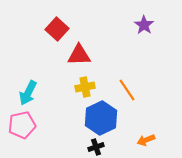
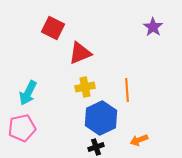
purple star: moved 9 px right, 2 px down
red square: moved 4 px left, 1 px up; rotated 15 degrees counterclockwise
red triangle: moved 1 px right, 2 px up; rotated 20 degrees counterclockwise
orange line: rotated 30 degrees clockwise
pink pentagon: moved 3 px down
orange arrow: moved 7 px left
